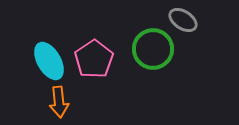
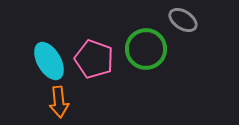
green circle: moved 7 px left
pink pentagon: rotated 18 degrees counterclockwise
